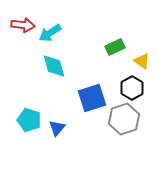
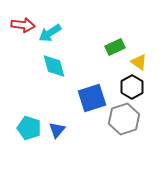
yellow triangle: moved 3 px left, 1 px down
black hexagon: moved 1 px up
cyan pentagon: moved 8 px down
blue triangle: moved 2 px down
